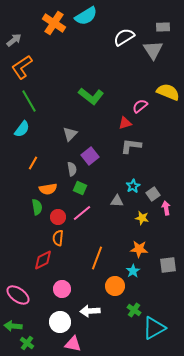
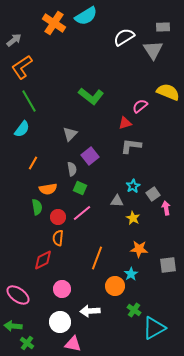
yellow star at (142, 218): moved 9 px left; rotated 16 degrees clockwise
cyan star at (133, 271): moved 2 px left, 3 px down
